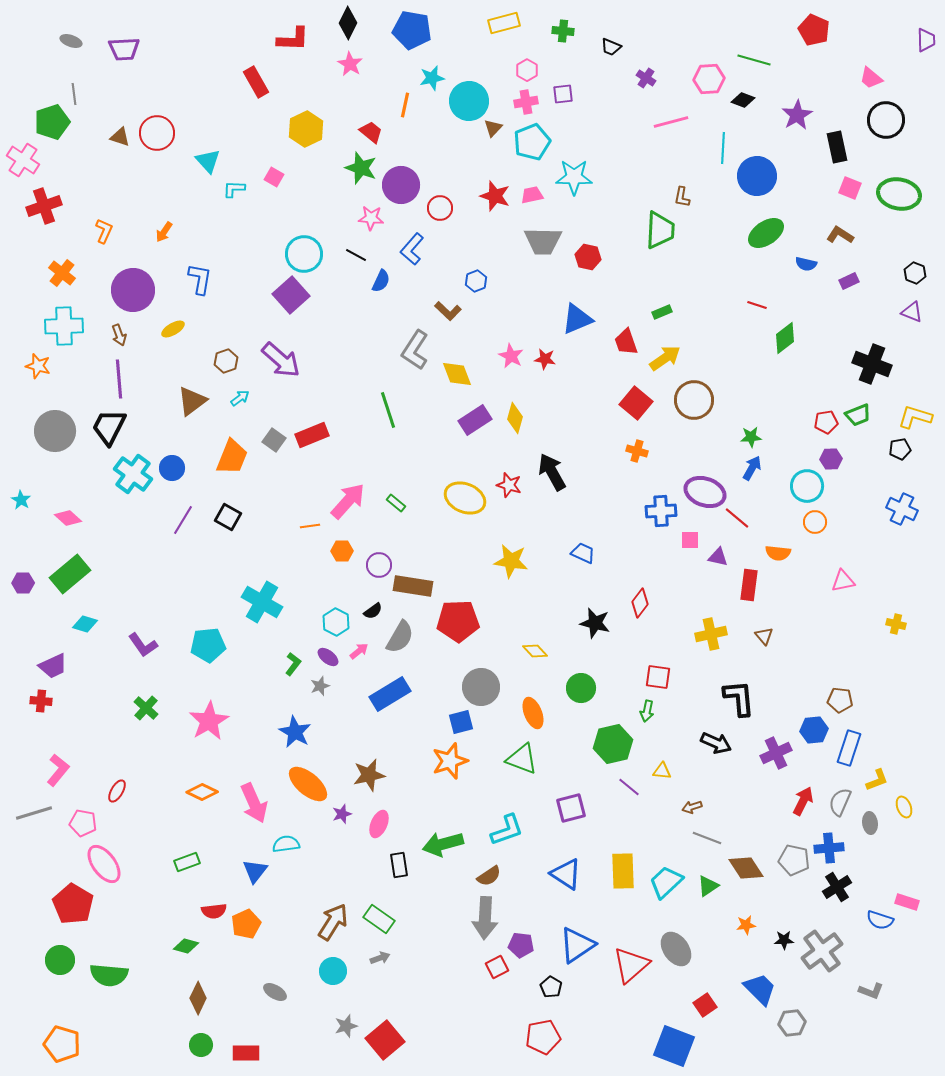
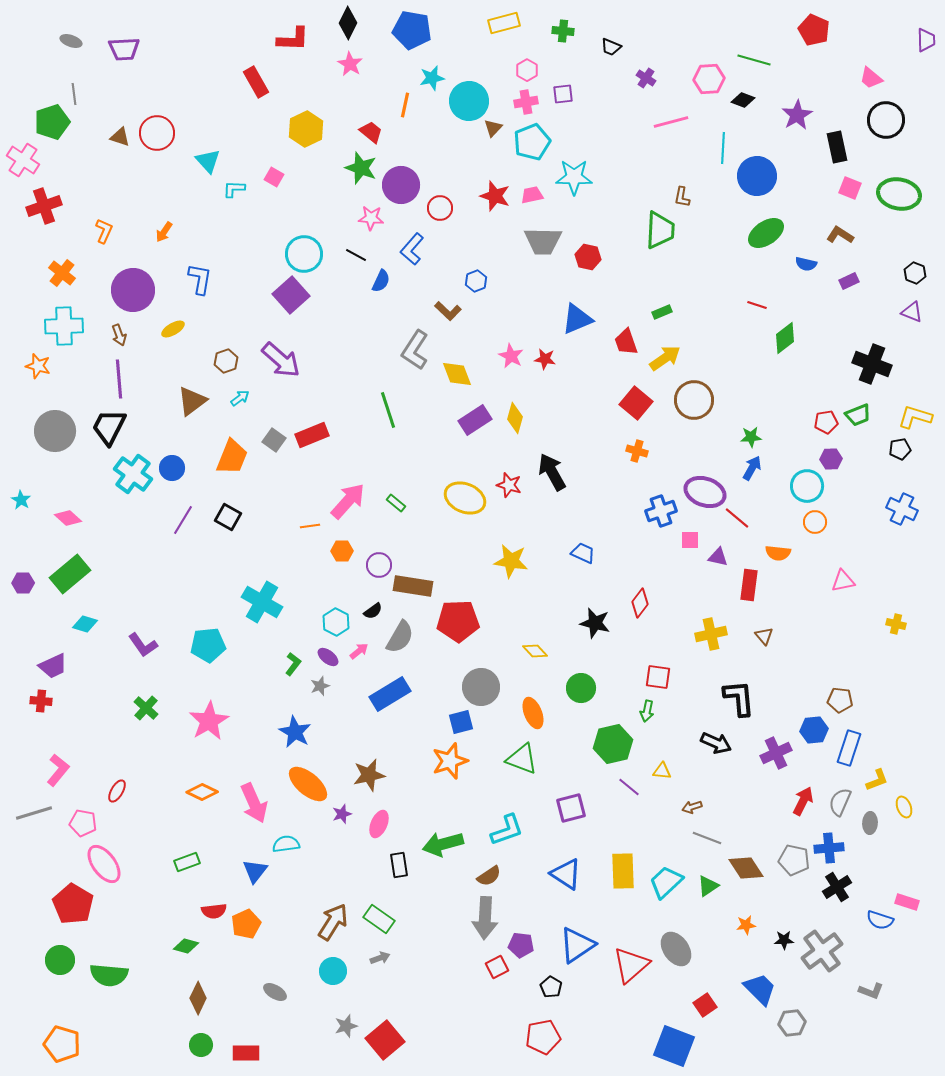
blue cross at (661, 511): rotated 16 degrees counterclockwise
gray ellipse at (870, 823): rotated 10 degrees clockwise
